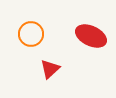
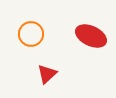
red triangle: moved 3 px left, 5 px down
